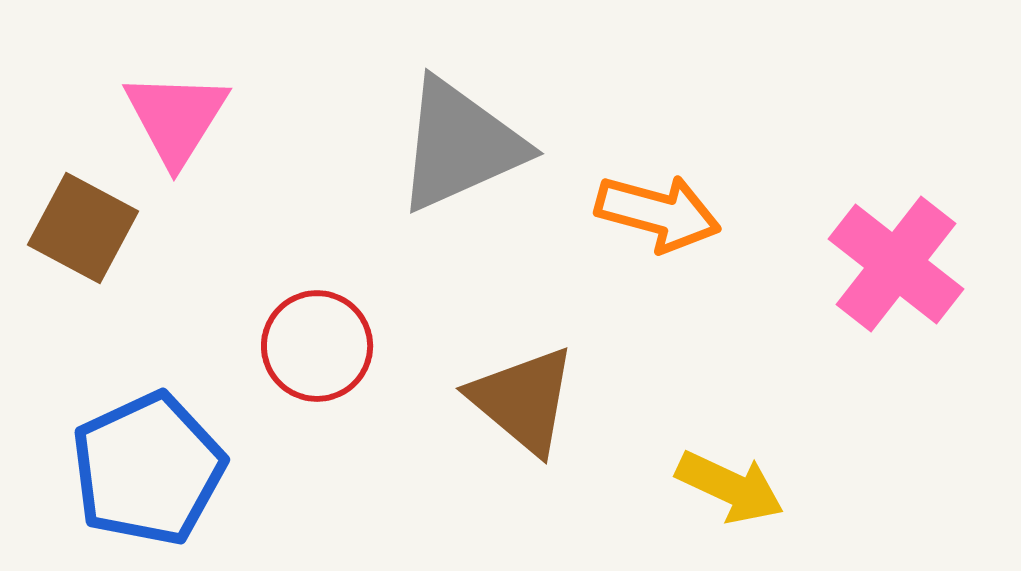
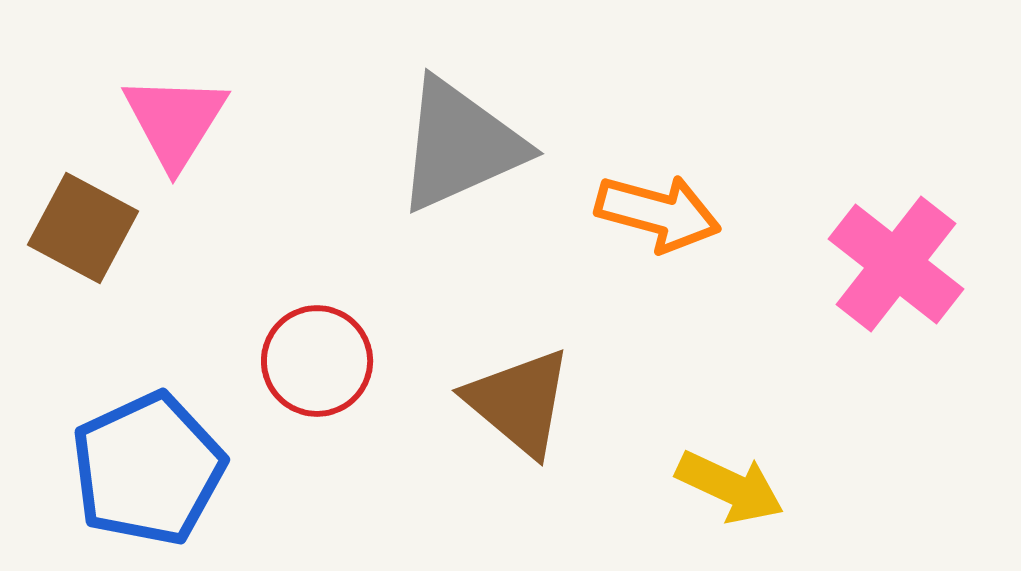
pink triangle: moved 1 px left, 3 px down
red circle: moved 15 px down
brown triangle: moved 4 px left, 2 px down
